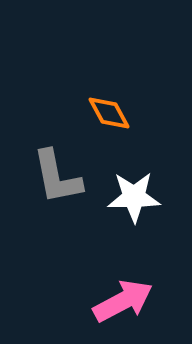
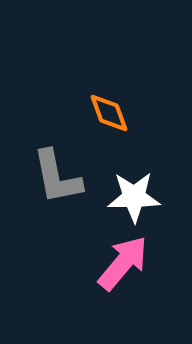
orange diamond: rotated 9 degrees clockwise
pink arrow: moved 38 px up; rotated 22 degrees counterclockwise
